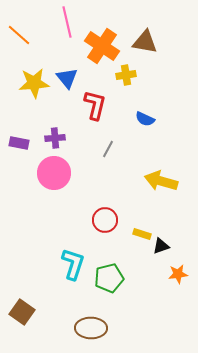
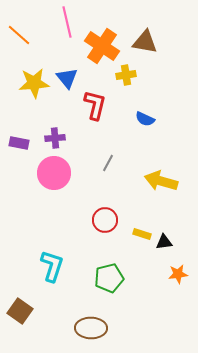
gray line: moved 14 px down
black triangle: moved 3 px right, 4 px up; rotated 12 degrees clockwise
cyan L-shape: moved 21 px left, 2 px down
brown square: moved 2 px left, 1 px up
